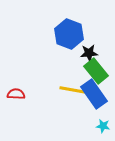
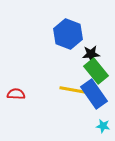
blue hexagon: moved 1 px left
black star: moved 2 px right, 1 px down
